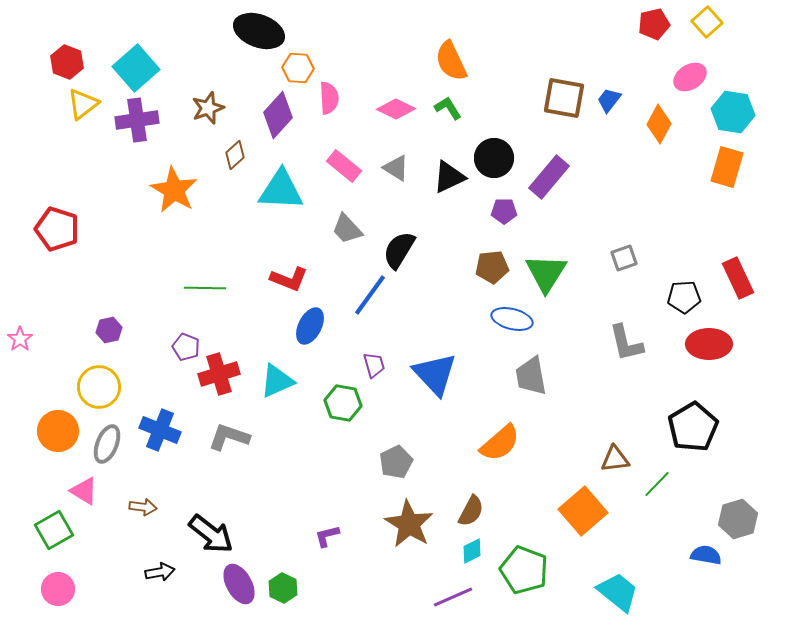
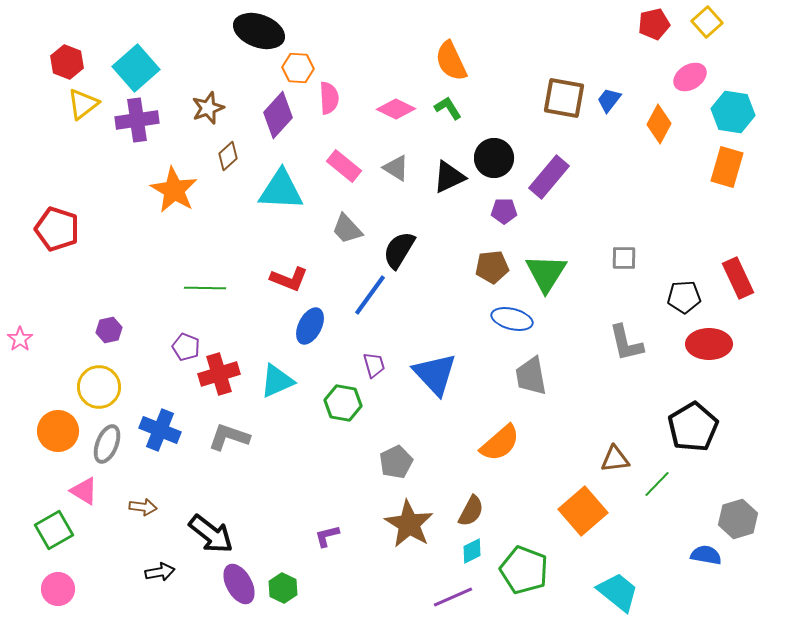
brown diamond at (235, 155): moved 7 px left, 1 px down
gray square at (624, 258): rotated 20 degrees clockwise
